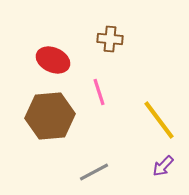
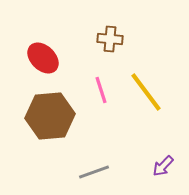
red ellipse: moved 10 px left, 2 px up; rotated 20 degrees clockwise
pink line: moved 2 px right, 2 px up
yellow line: moved 13 px left, 28 px up
gray line: rotated 8 degrees clockwise
